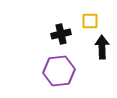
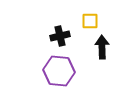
black cross: moved 1 px left, 2 px down
purple hexagon: rotated 12 degrees clockwise
